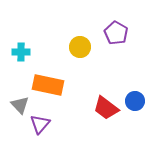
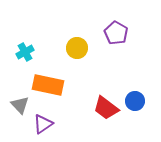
yellow circle: moved 3 px left, 1 px down
cyan cross: moved 4 px right; rotated 30 degrees counterclockwise
purple triangle: moved 3 px right; rotated 15 degrees clockwise
